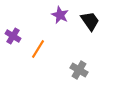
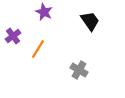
purple star: moved 16 px left, 3 px up
purple cross: rotated 21 degrees clockwise
